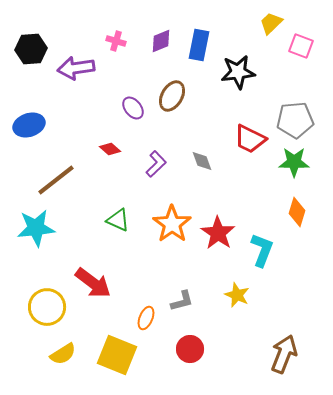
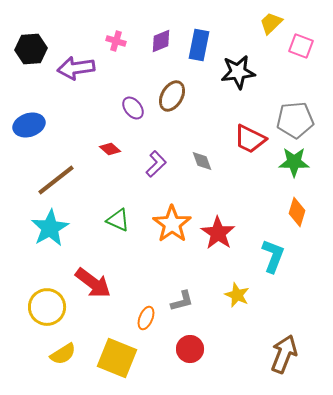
cyan star: moved 14 px right; rotated 24 degrees counterclockwise
cyan L-shape: moved 11 px right, 6 px down
yellow square: moved 3 px down
